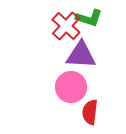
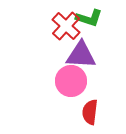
pink circle: moved 6 px up
